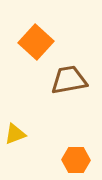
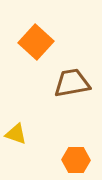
brown trapezoid: moved 3 px right, 3 px down
yellow triangle: moved 1 px right; rotated 40 degrees clockwise
